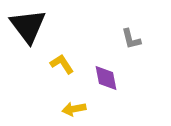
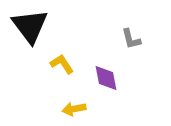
black triangle: moved 2 px right
